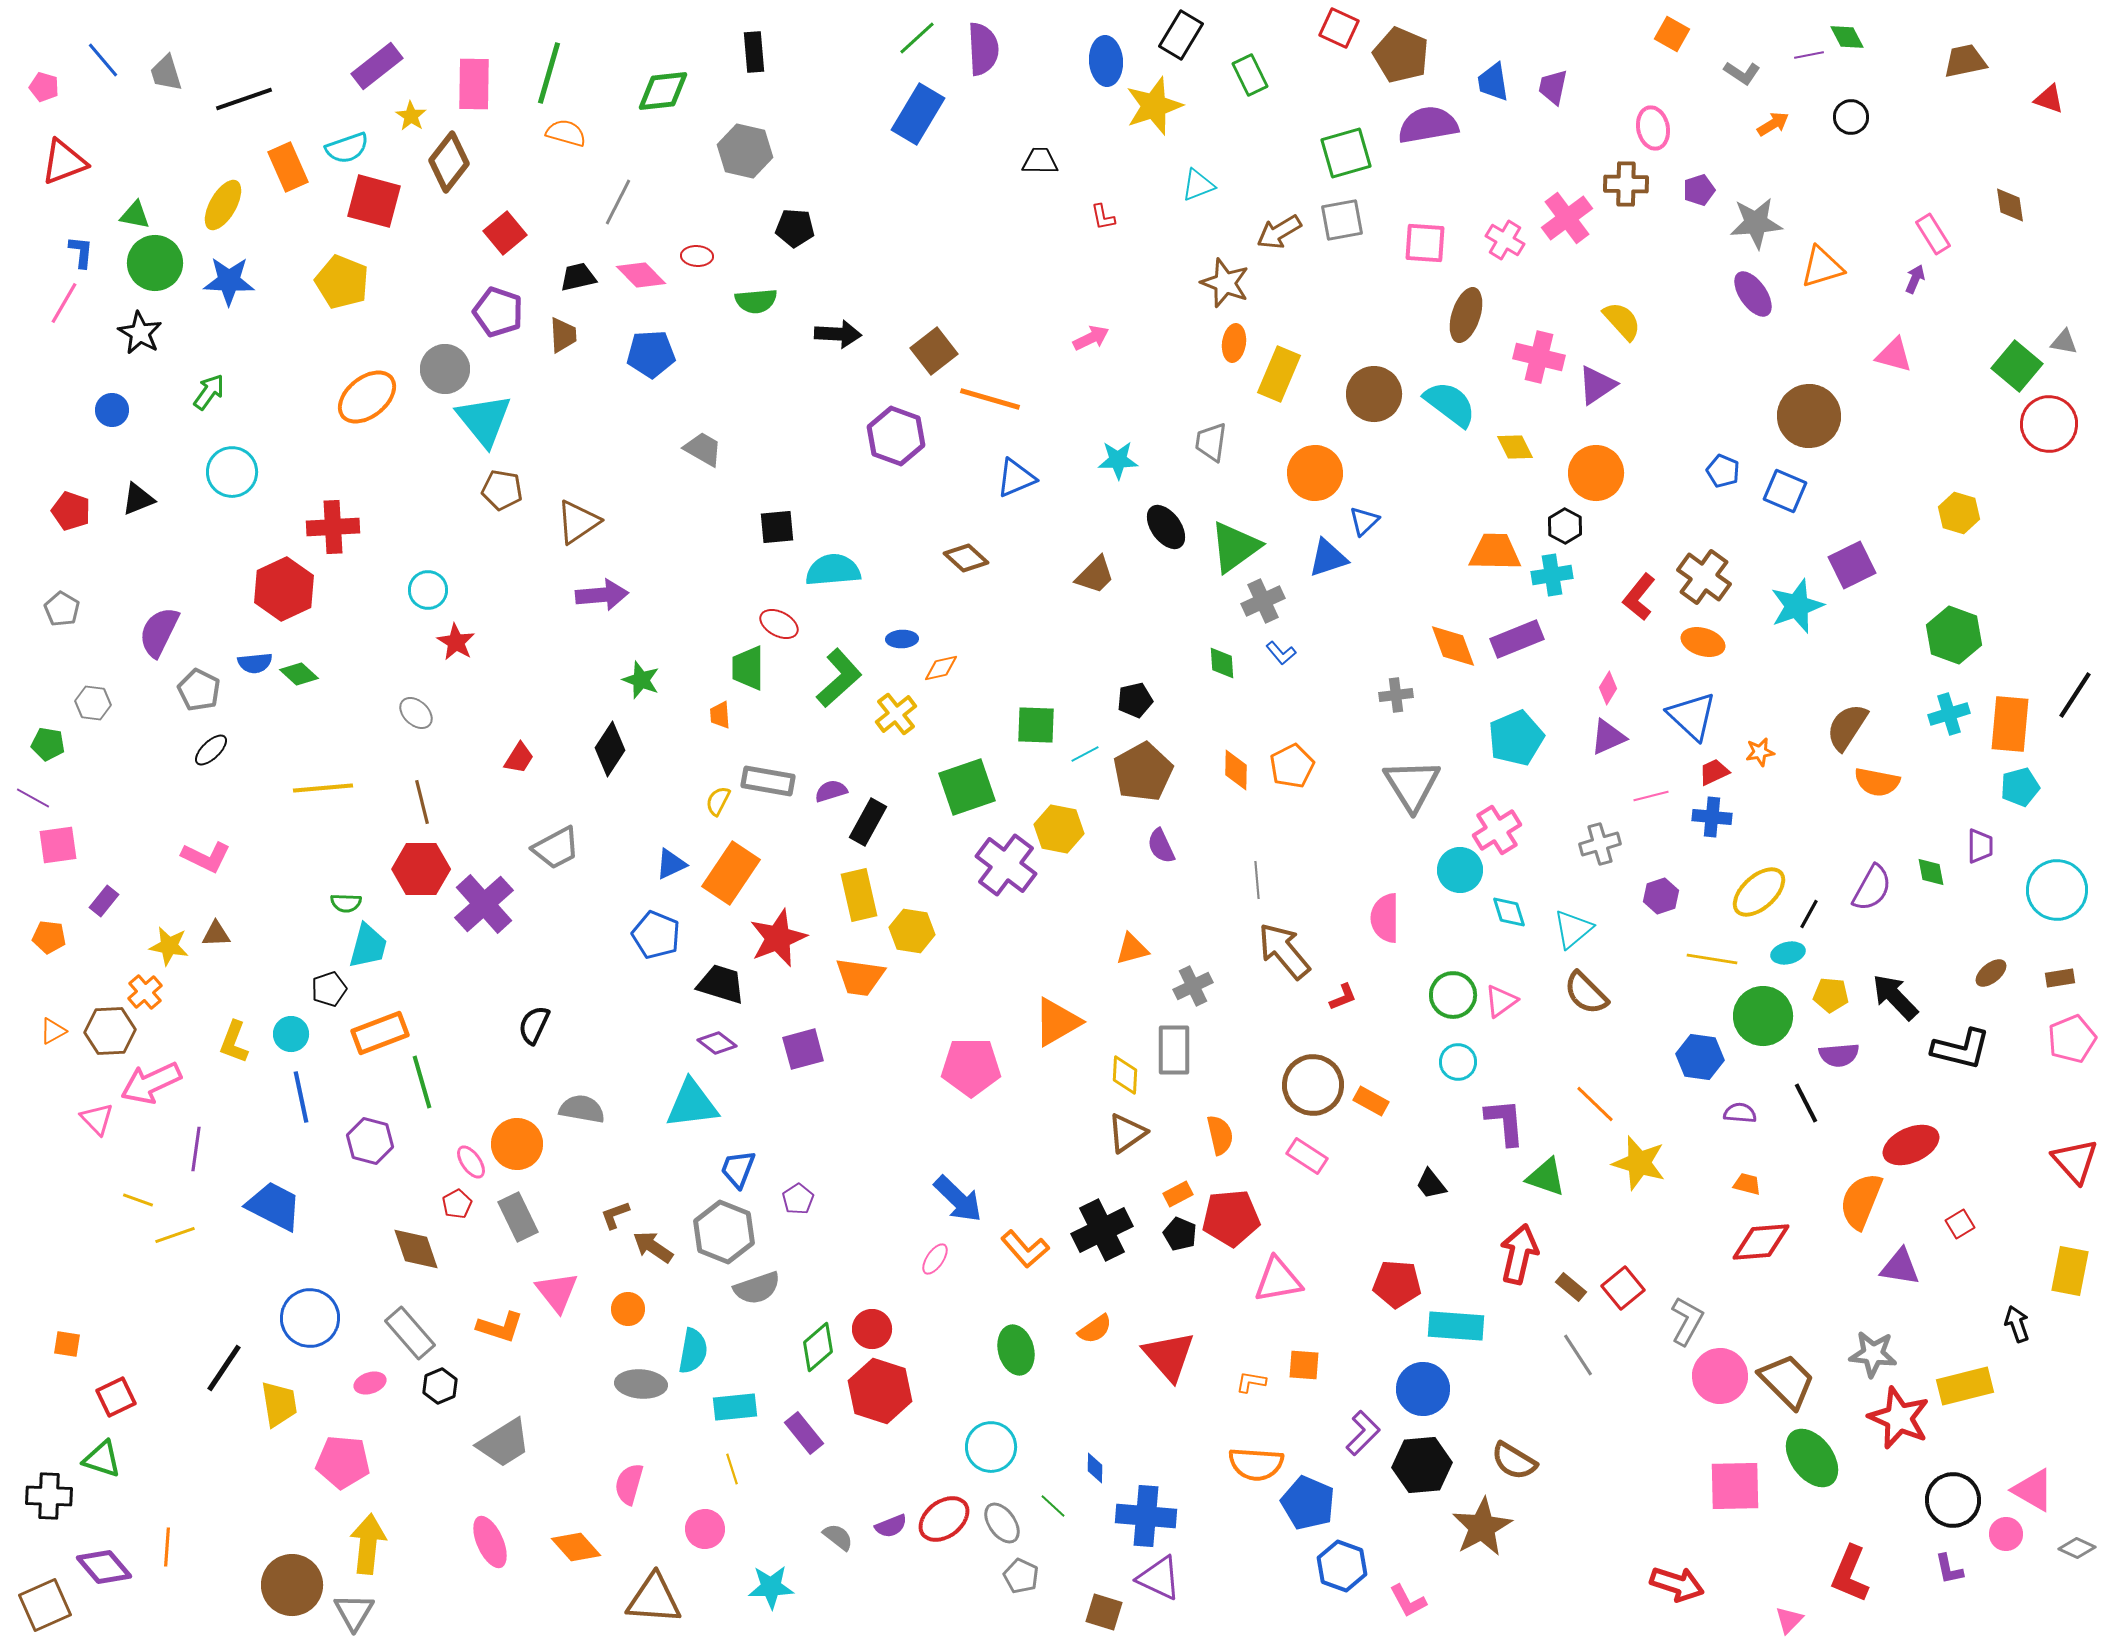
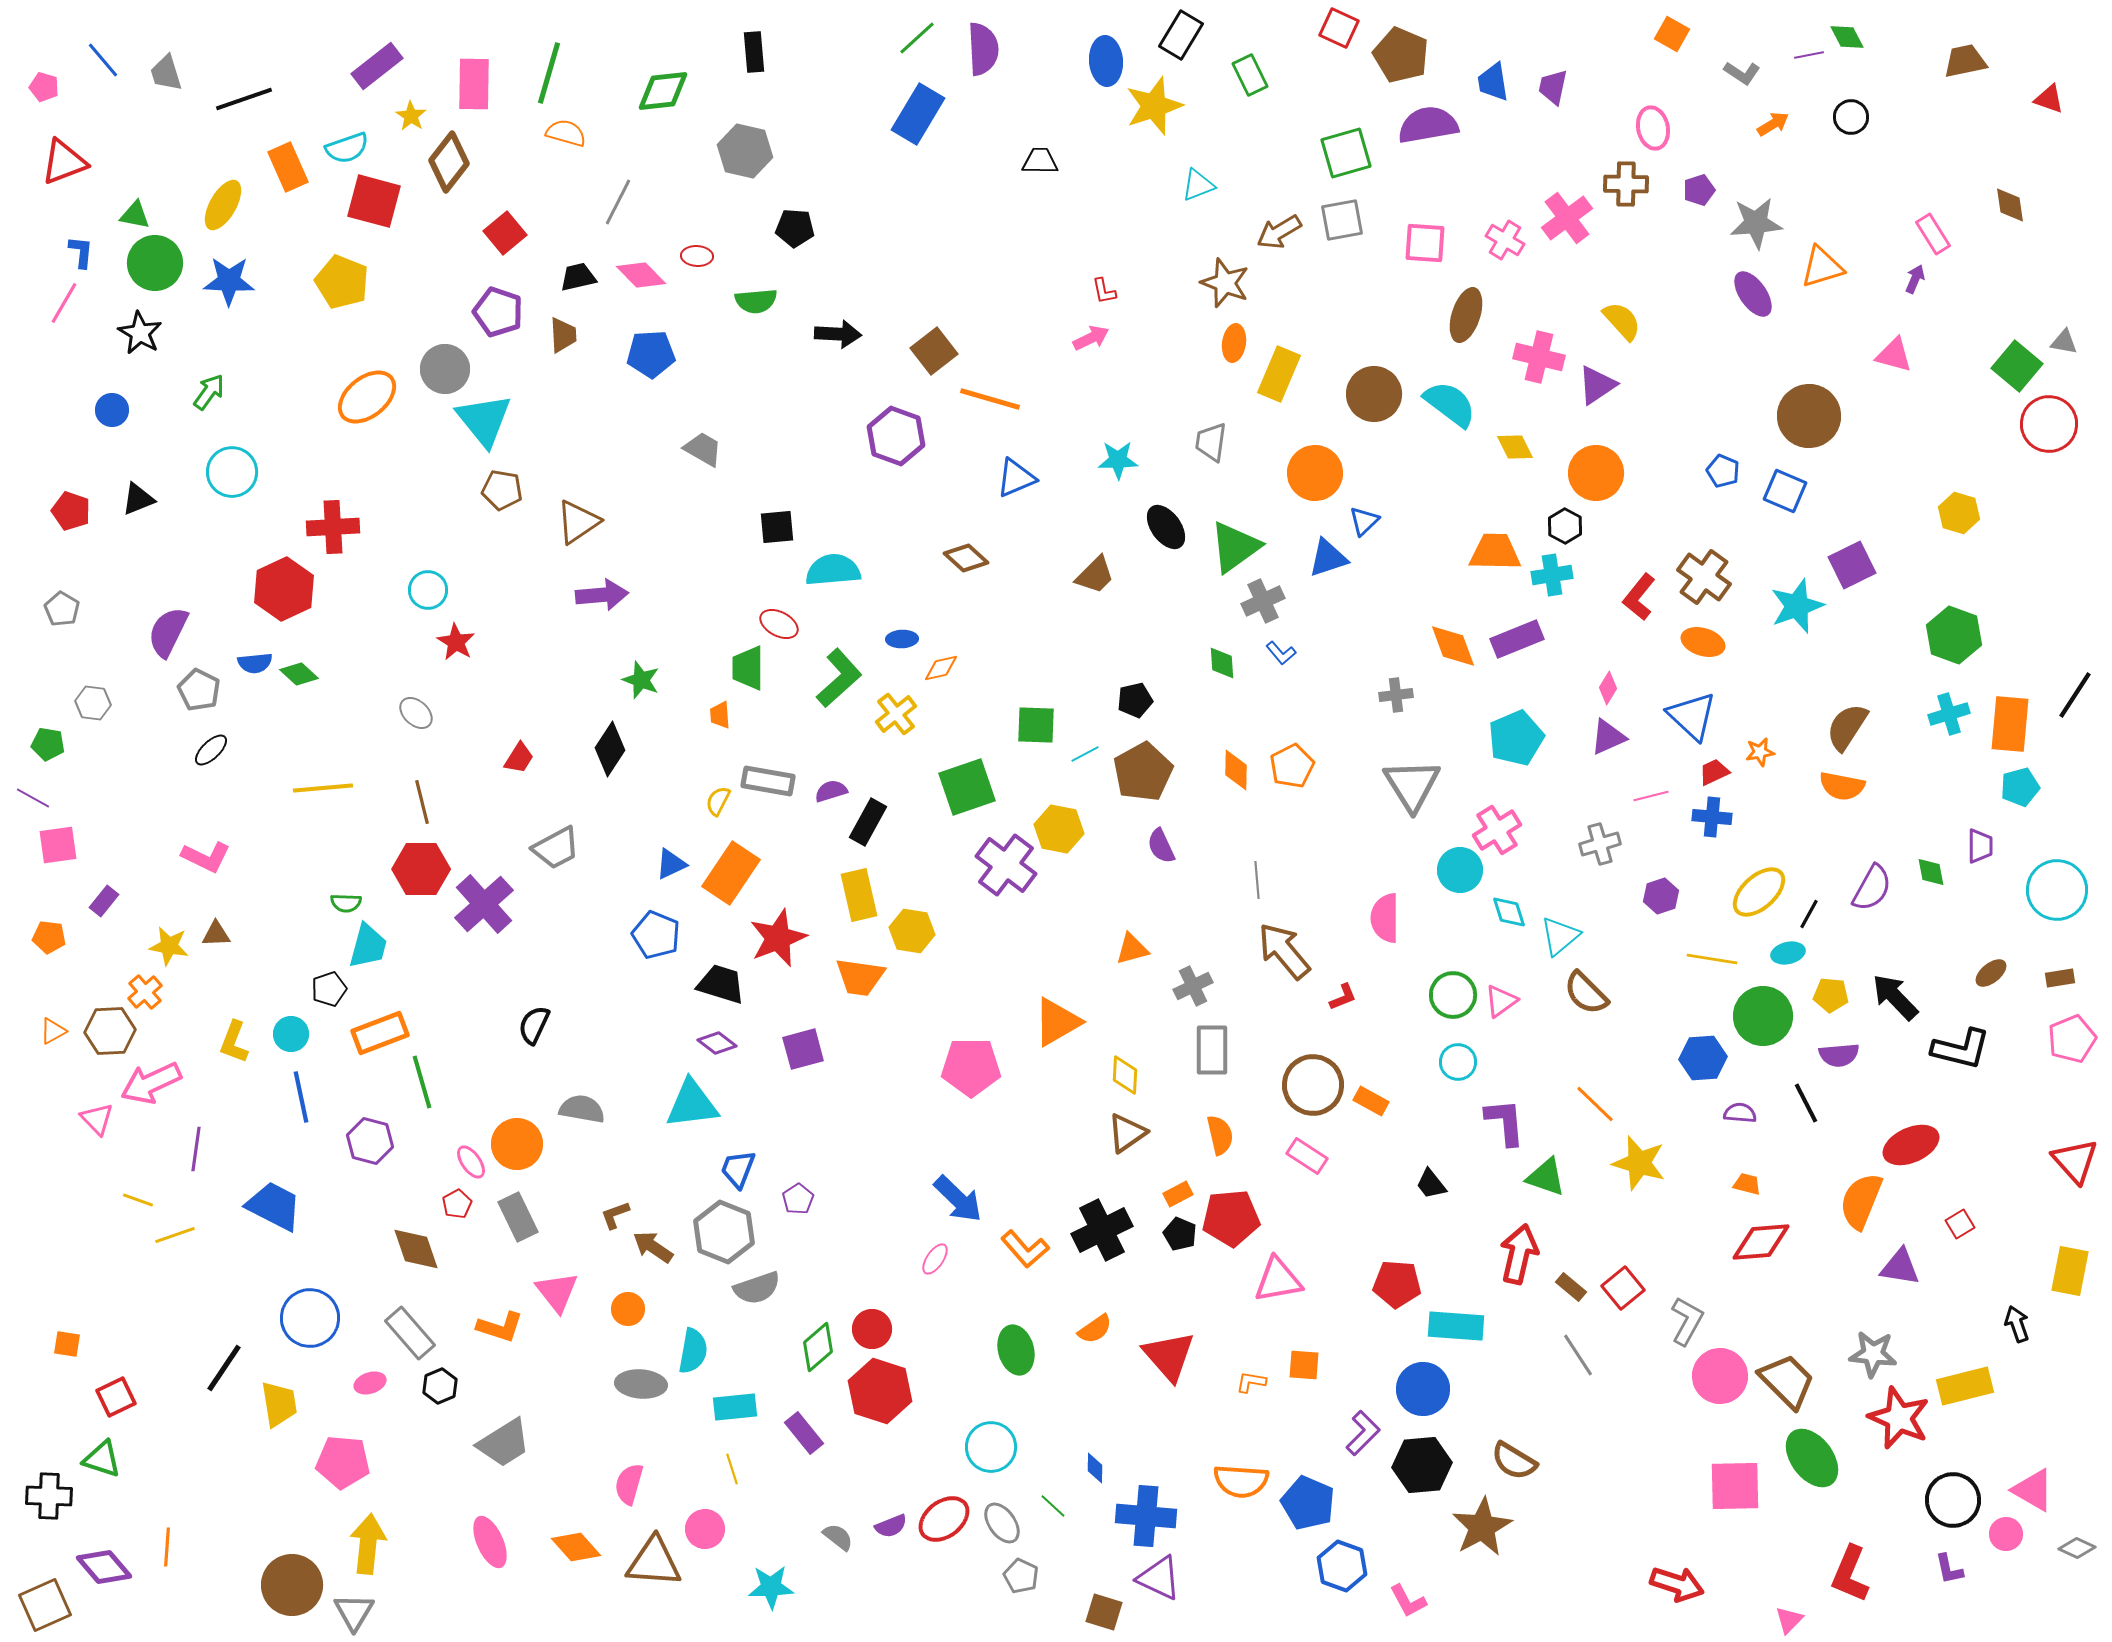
red L-shape at (1103, 217): moved 1 px right, 74 px down
purple semicircle at (159, 632): moved 9 px right
orange semicircle at (1877, 782): moved 35 px left, 4 px down
cyan triangle at (1573, 929): moved 13 px left, 7 px down
gray rectangle at (1174, 1050): moved 38 px right
blue hexagon at (1700, 1057): moved 3 px right, 1 px down; rotated 12 degrees counterclockwise
orange semicircle at (1256, 1464): moved 15 px left, 17 px down
brown triangle at (654, 1599): moved 37 px up
